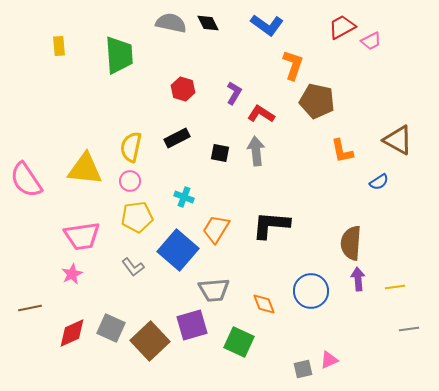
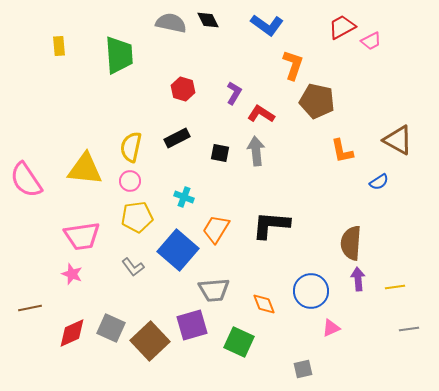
black diamond at (208, 23): moved 3 px up
pink star at (72, 274): rotated 25 degrees counterclockwise
pink triangle at (329, 360): moved 2 px right, 32 px up
